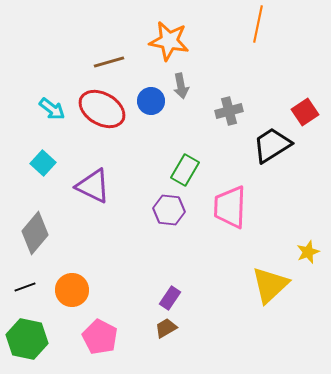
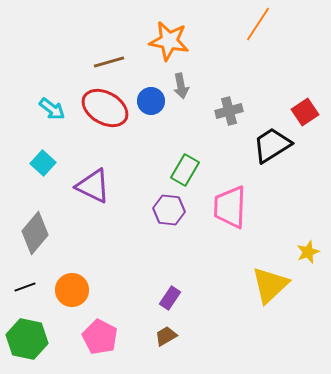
orange line: rotated 21 degrees clockwise
red ellipse: moved 3 px right, 1 px up
brown trapezoid: moved 8 px down
